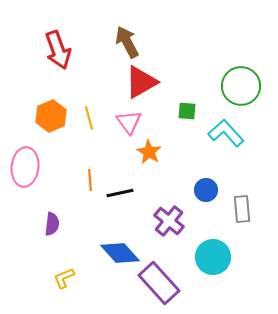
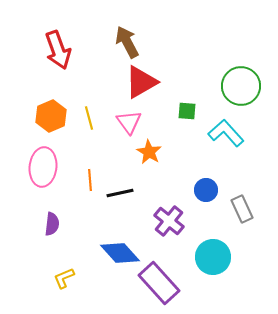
pink ellipse: moved 18 px right
gray rectangle: rotated 20 degrees counterclockwise
